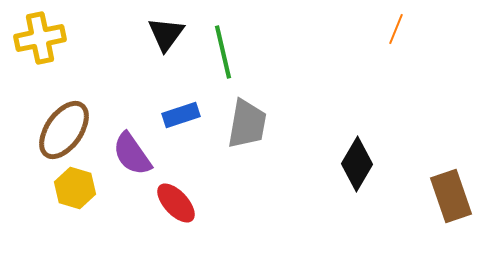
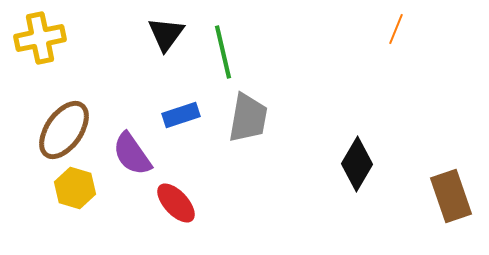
gray trapezoid: moved 1 px right, 6 px up
